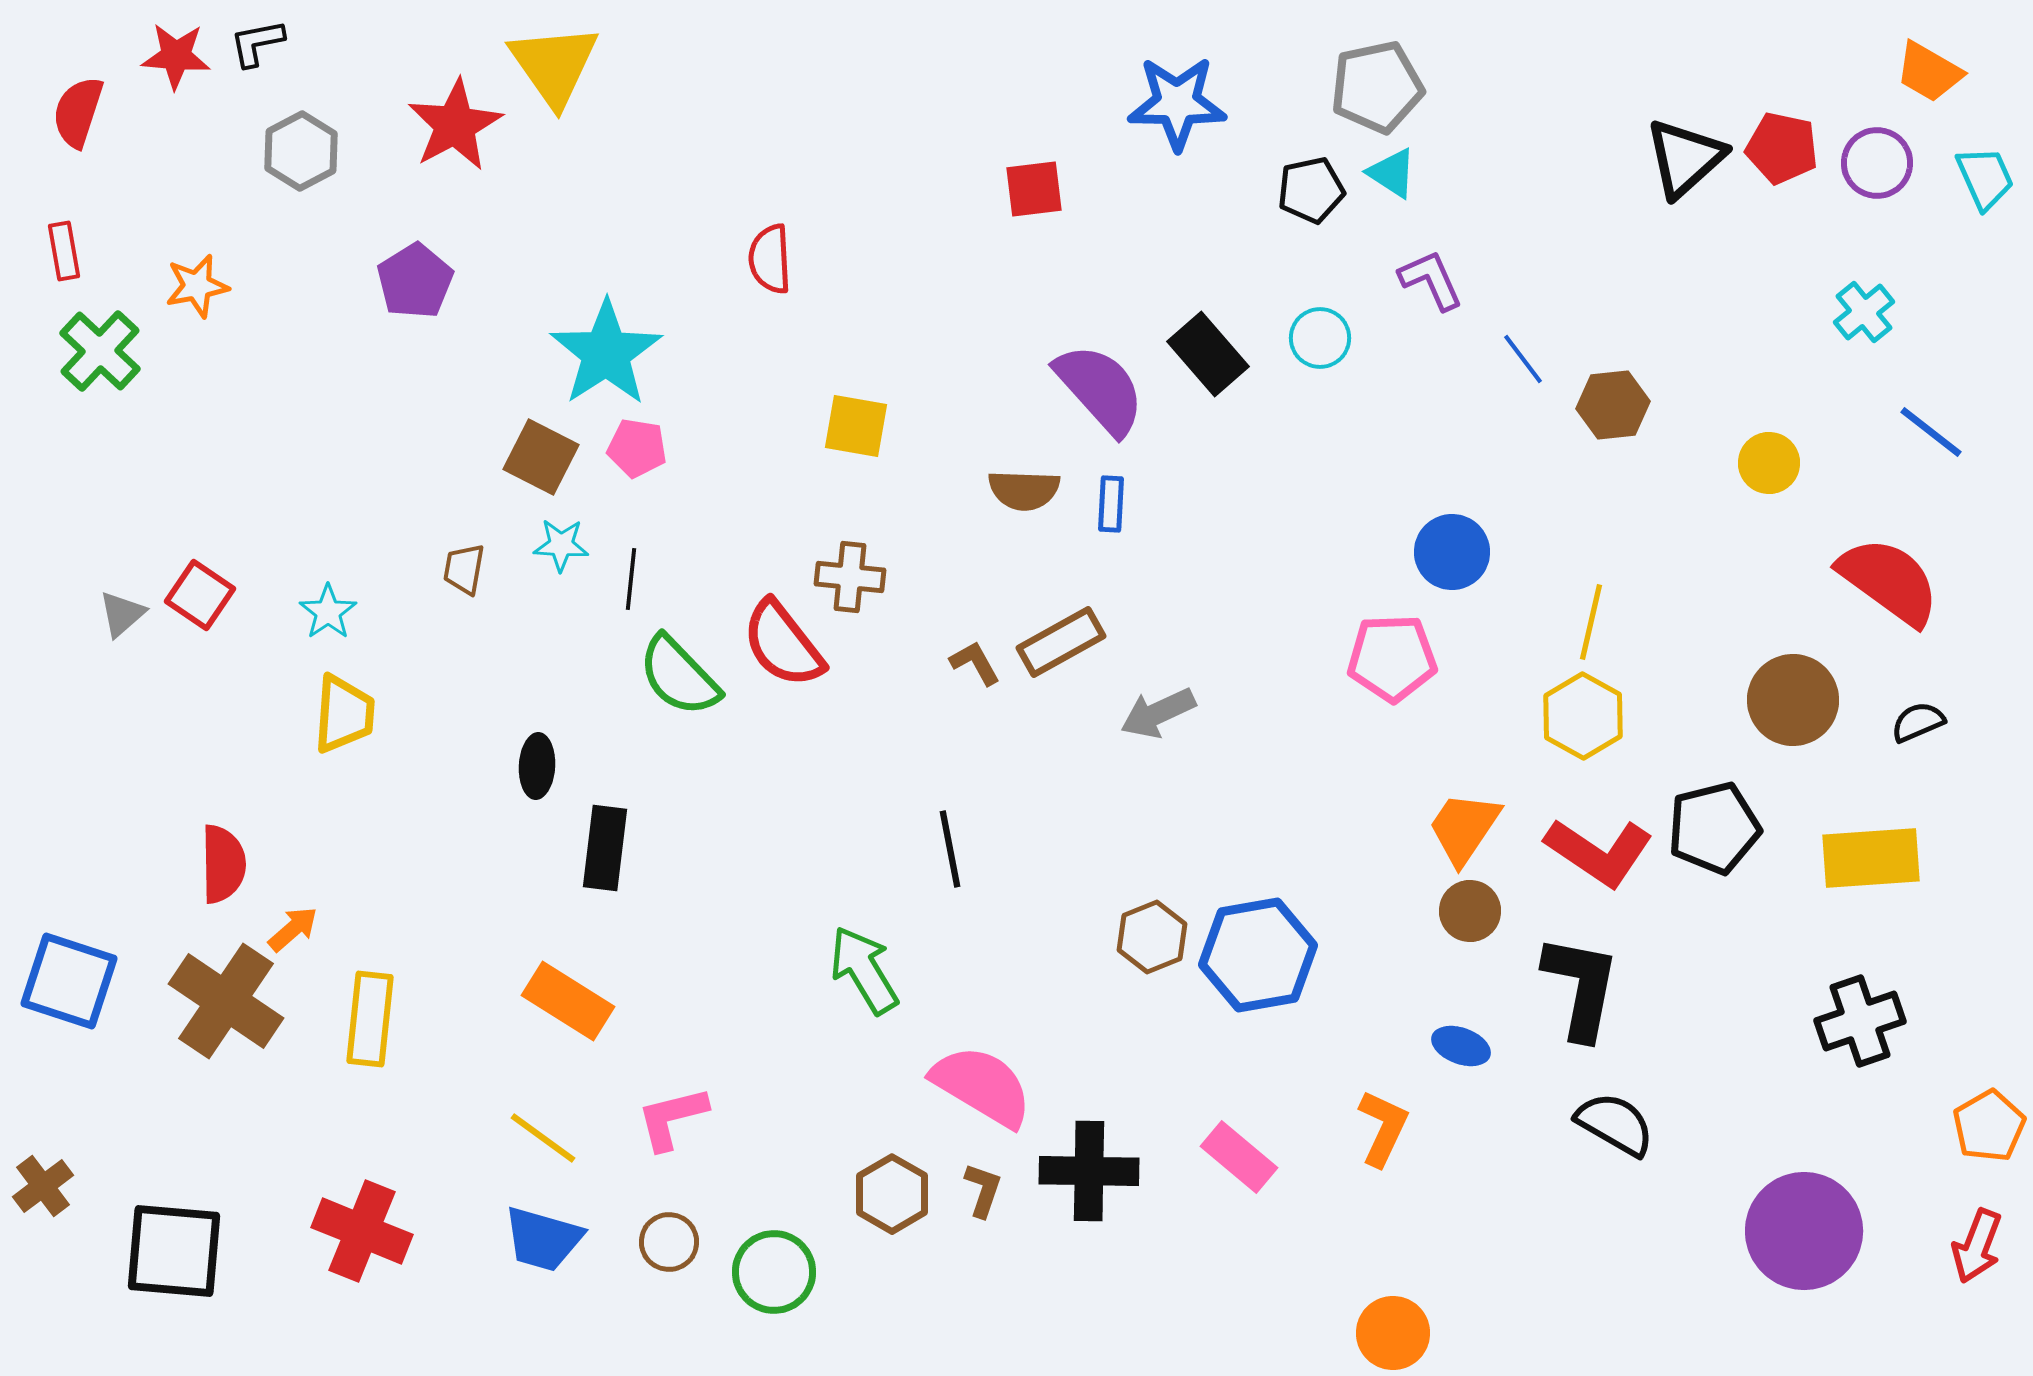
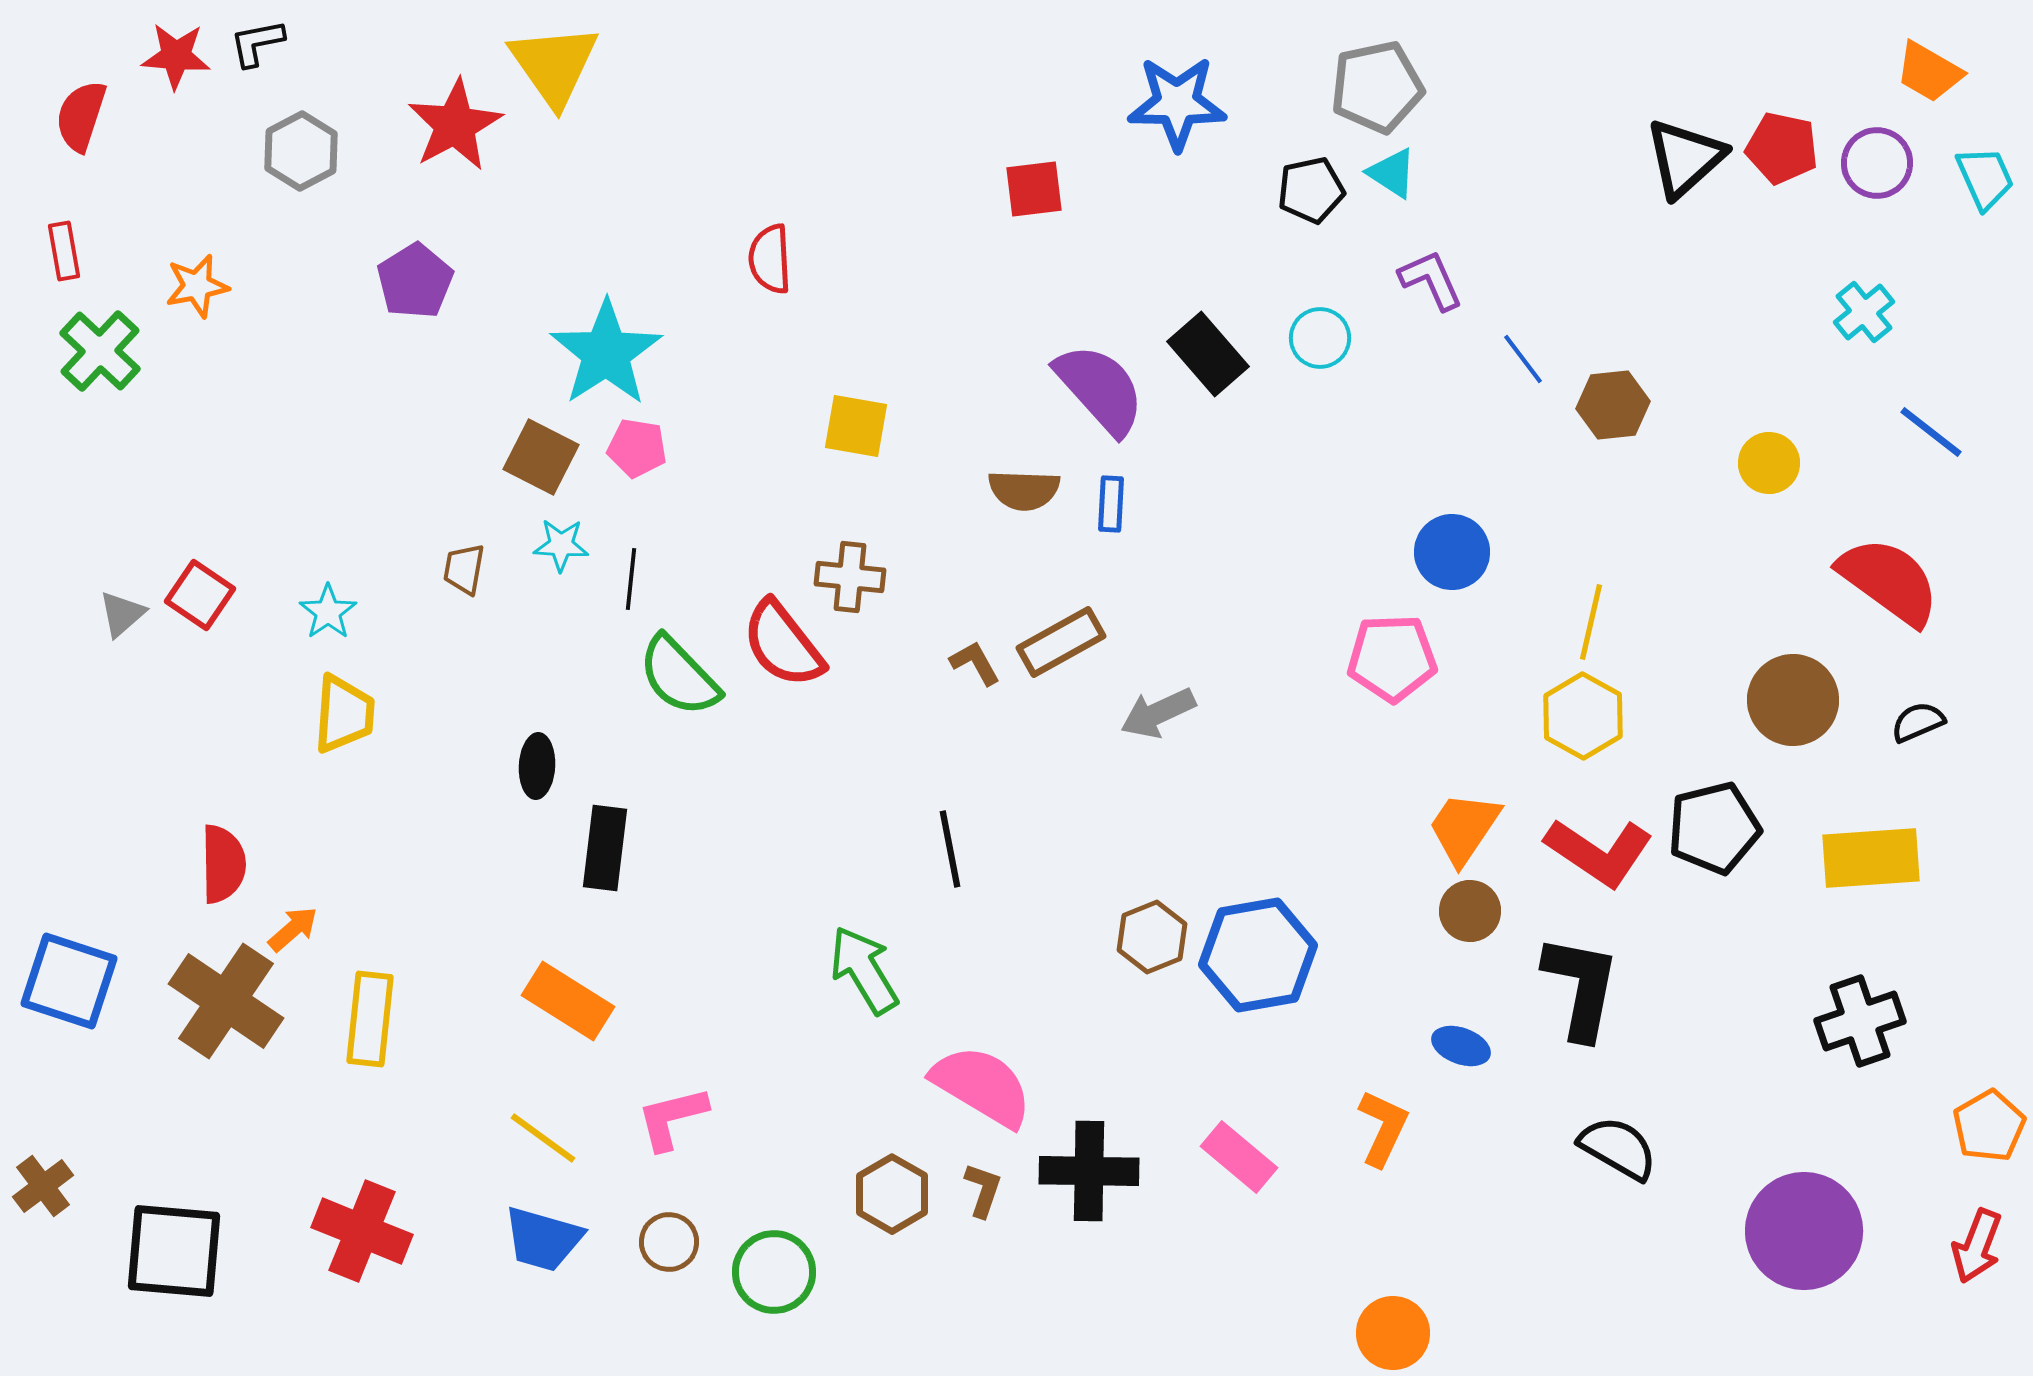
red semicircle at (78, 112): moved 3 px right, 4 px down
black semicircle at (1615, 1124): moved 3 px right, 24 px down
